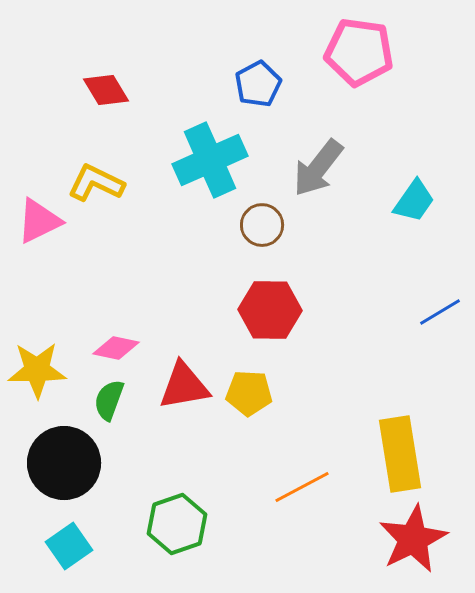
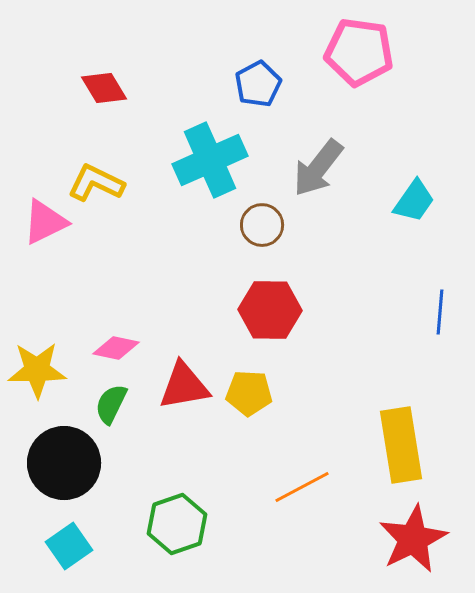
red diamond: moved 2 px left, 2 px up
pink triangle: moved 6 px right, 1 px down
blue line: rotated 54 degrees counterclockwise
green semicircle: moved 2 px right, 4 px down; rotated 6 degrees clockwise
yellow rectangle: moved 1 px right, 9 px up
